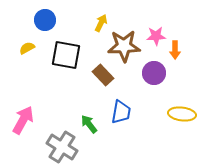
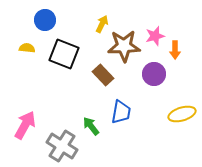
yellow arrow: moved 1 px right, 1 px down
pink star: moved 1 px left; rotated 12 degrees counterclockwise
yellow semicircle: rotated 35 degrees clockwise
black square: moved 2 px left, 1 px up; rotated 12 degrees clockwise
purple circle: moved 1 px down
yellow ellipse: rotated 24 degrees counterclockwise
pink arrow: moved 2 px right, 5 px down
green arrow: moved 2 px right, 2 px down
gray cross: moved 1 px up
